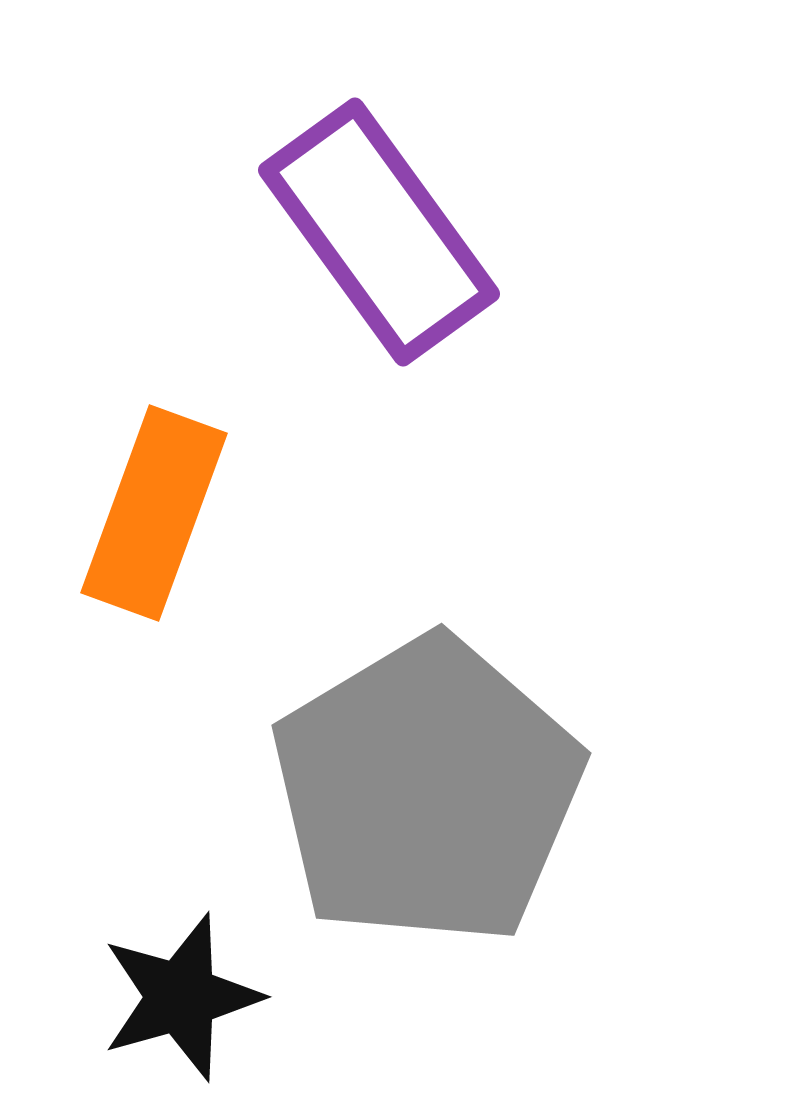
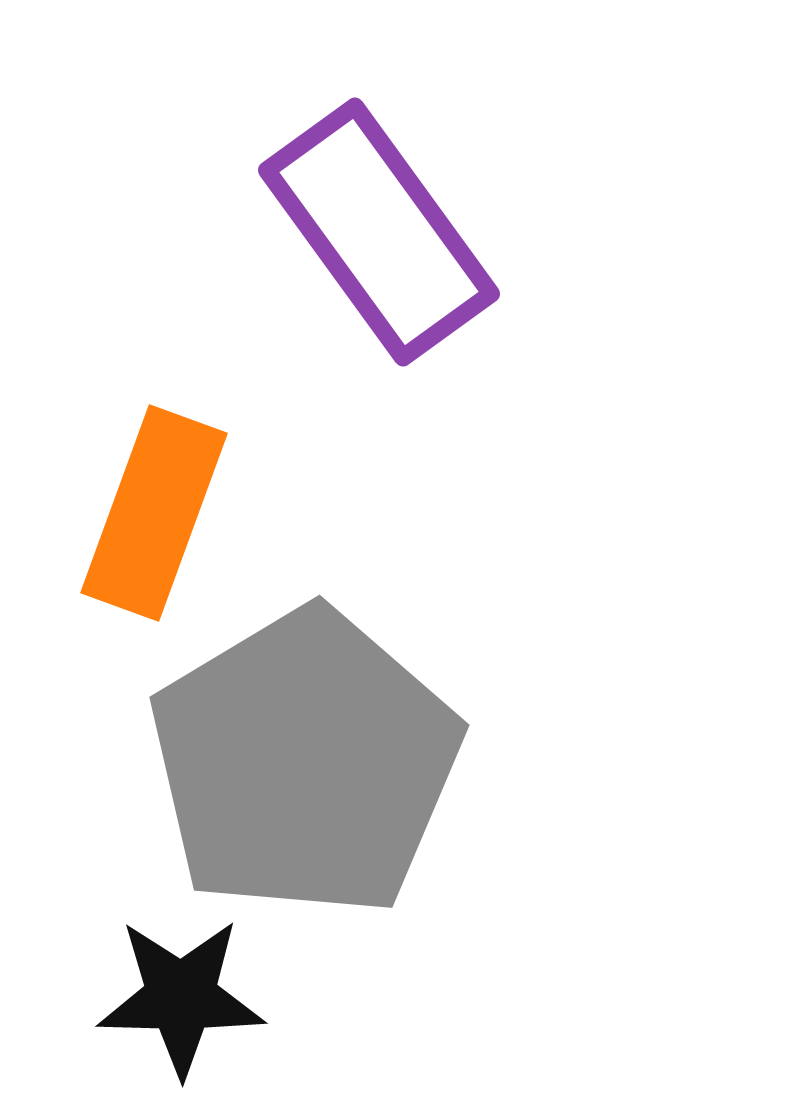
gray pentagon: moved 122 px left, 28 px up
black star: rotated 17 degrees clockwise
